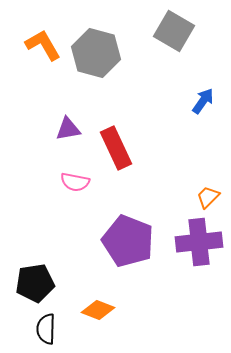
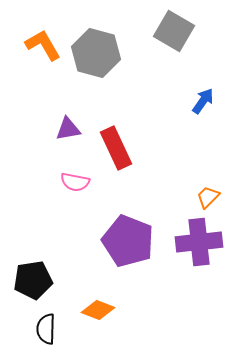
black pentagon: moved 2 px left, 3 px up
